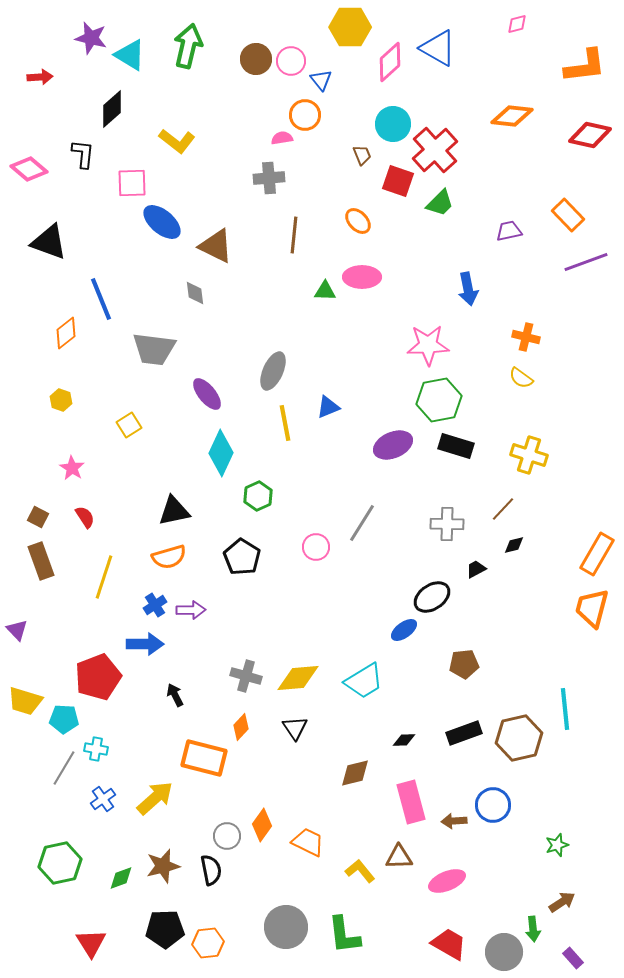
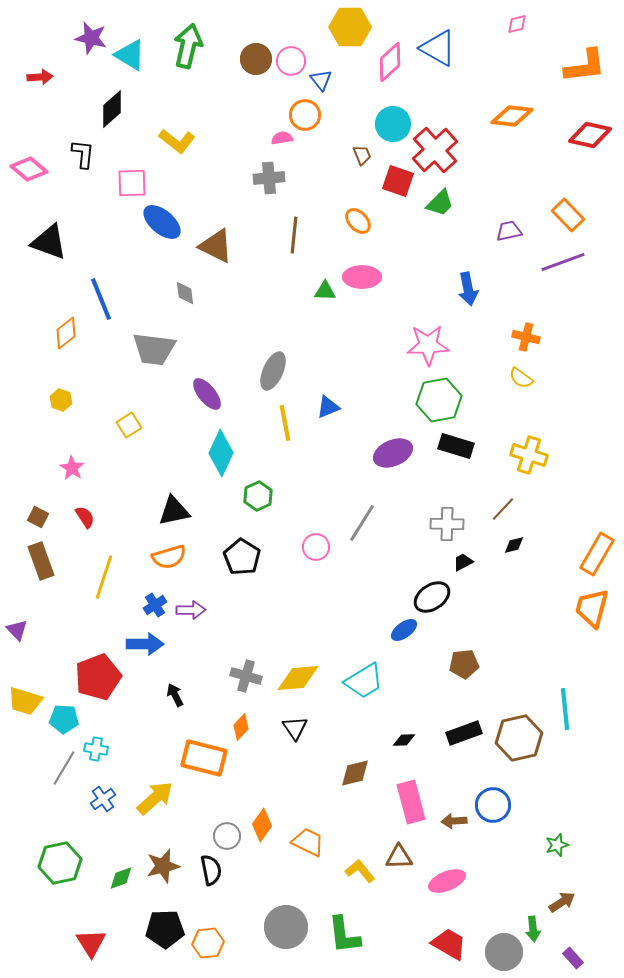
purple line at (586, 262): moved 23 px left
gray diamond at (195, 293): moved 10 px left
purple ellipse at (393, 445): moved 8 px down
black trapezoid at (476, 569): moved 13 px left, 7 px up
